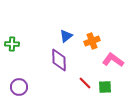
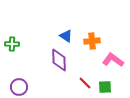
blue triangle: rotated 48 degrees counterclockwise
orange cross: rotated 14 degrees clockwise
